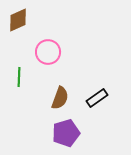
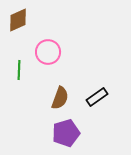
green line: moved 7 px up
black rectangle: moved 1 px up
